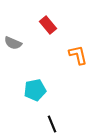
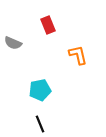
red rectangle: rotated 18 degrees clockwise
cyan pentagon: moved 5 px right
black line: moved 12 px left
